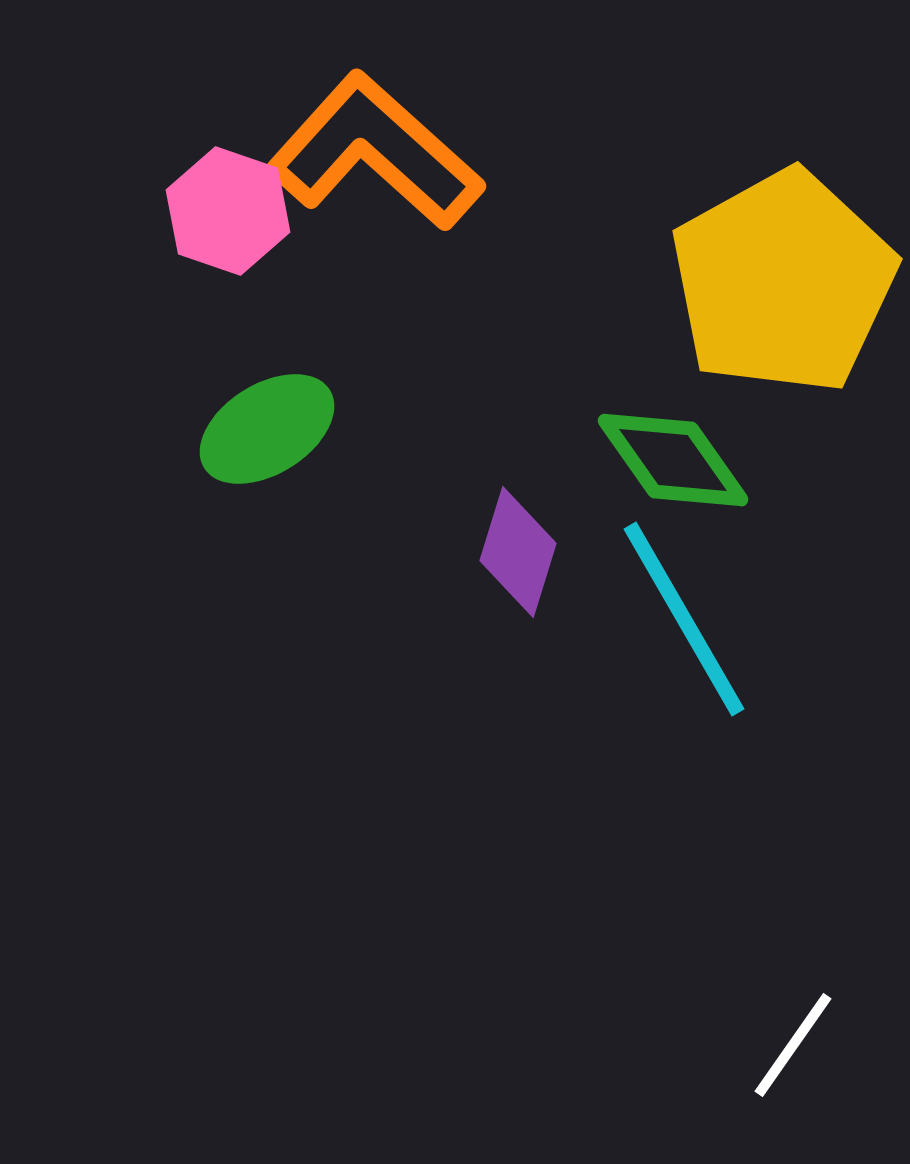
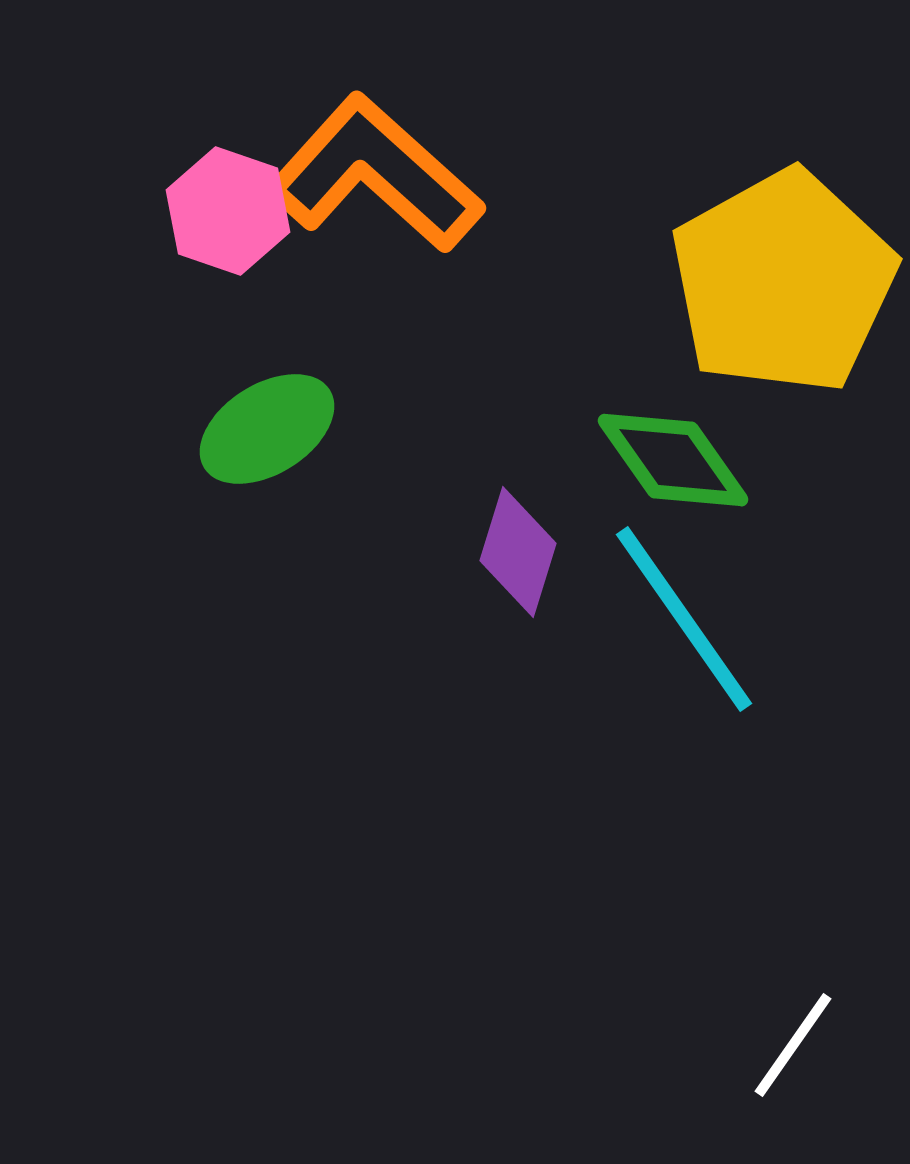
orange L-shape: moved 22 px down
cyan line: rotated 5 degrees counterclockwise
